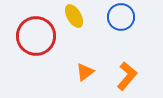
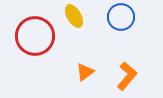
red circle: moved 1 px left
